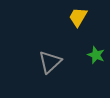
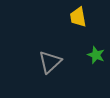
yellow trapezoid: rotated 40 degrees counterclockwise
